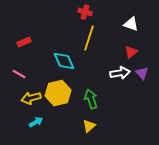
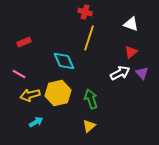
white arrow: rotated 18 degrees counterclockwise
yellow arrow: moved 1 px left, 3 px up
